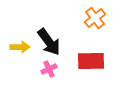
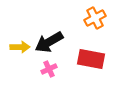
orange cross: rotated 10 degrees clockwise
black arrow: rotated 96 degrees clockwise
red rectangle: moved 2 px up; rotated 12 degrees clockwise
